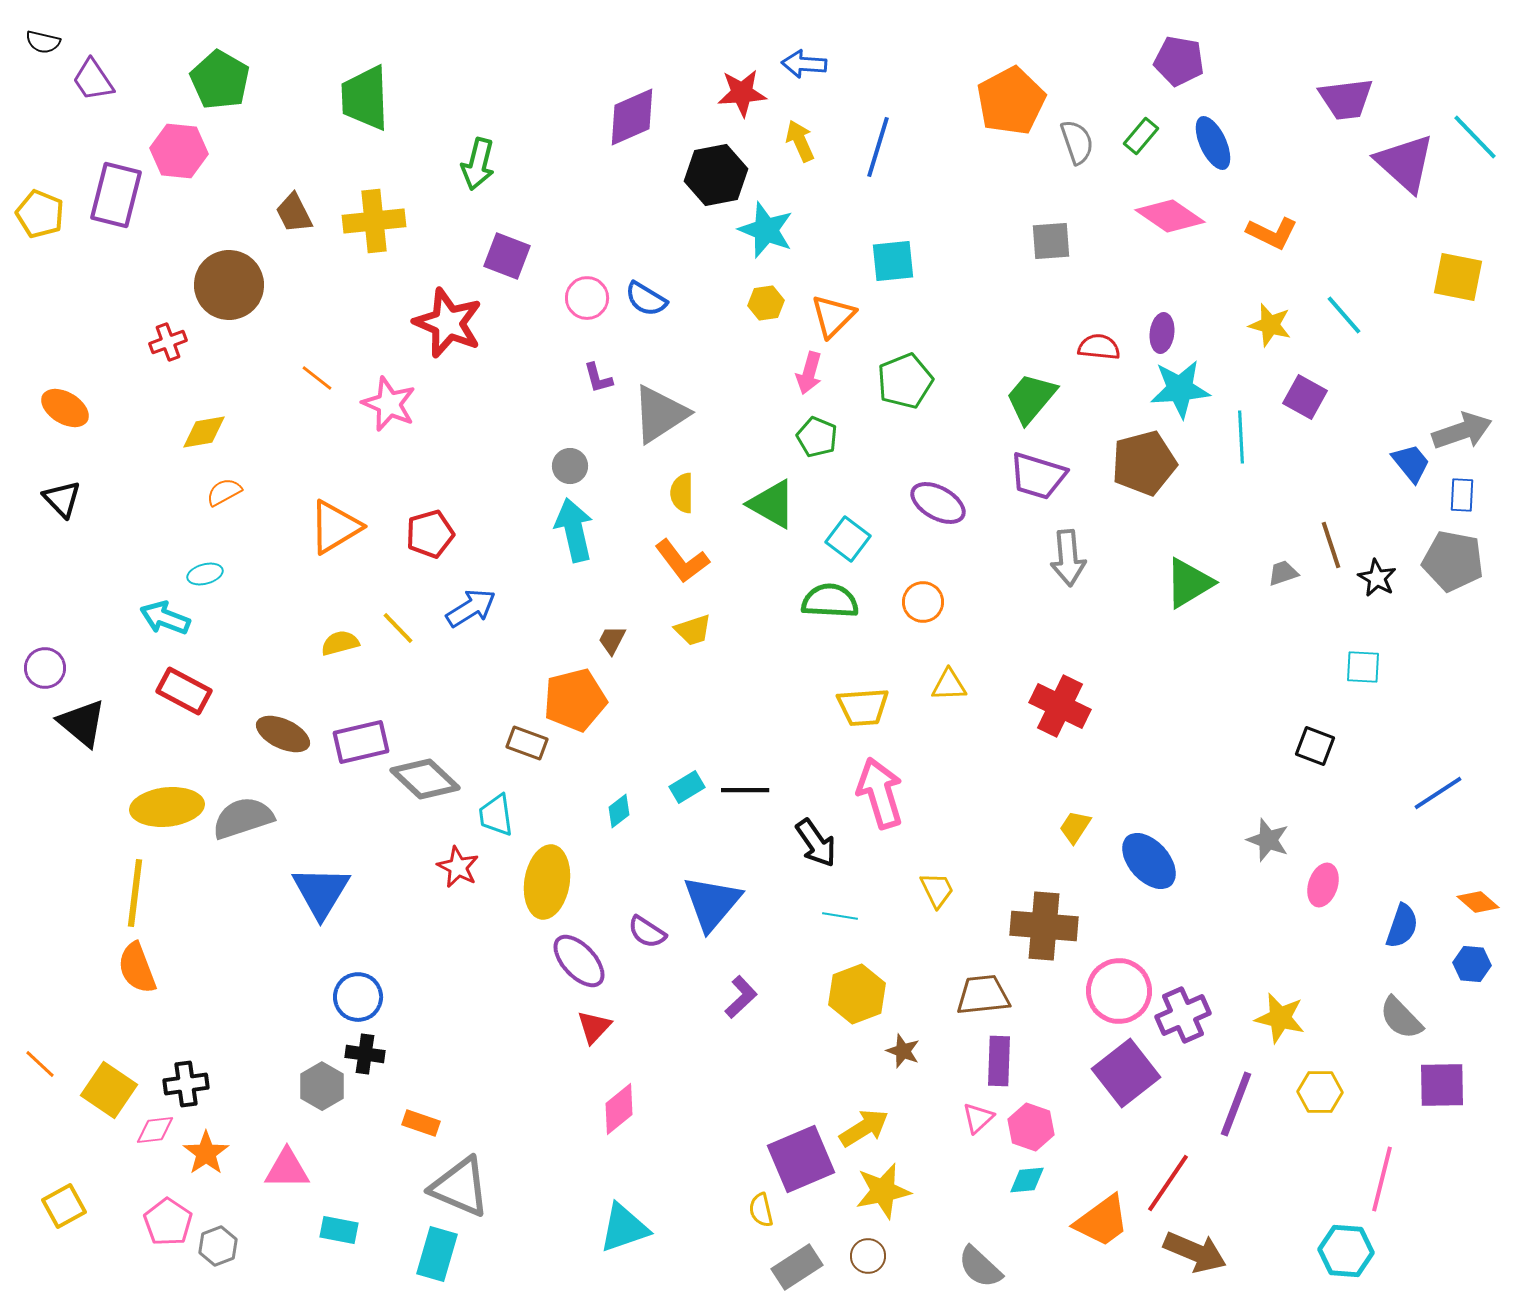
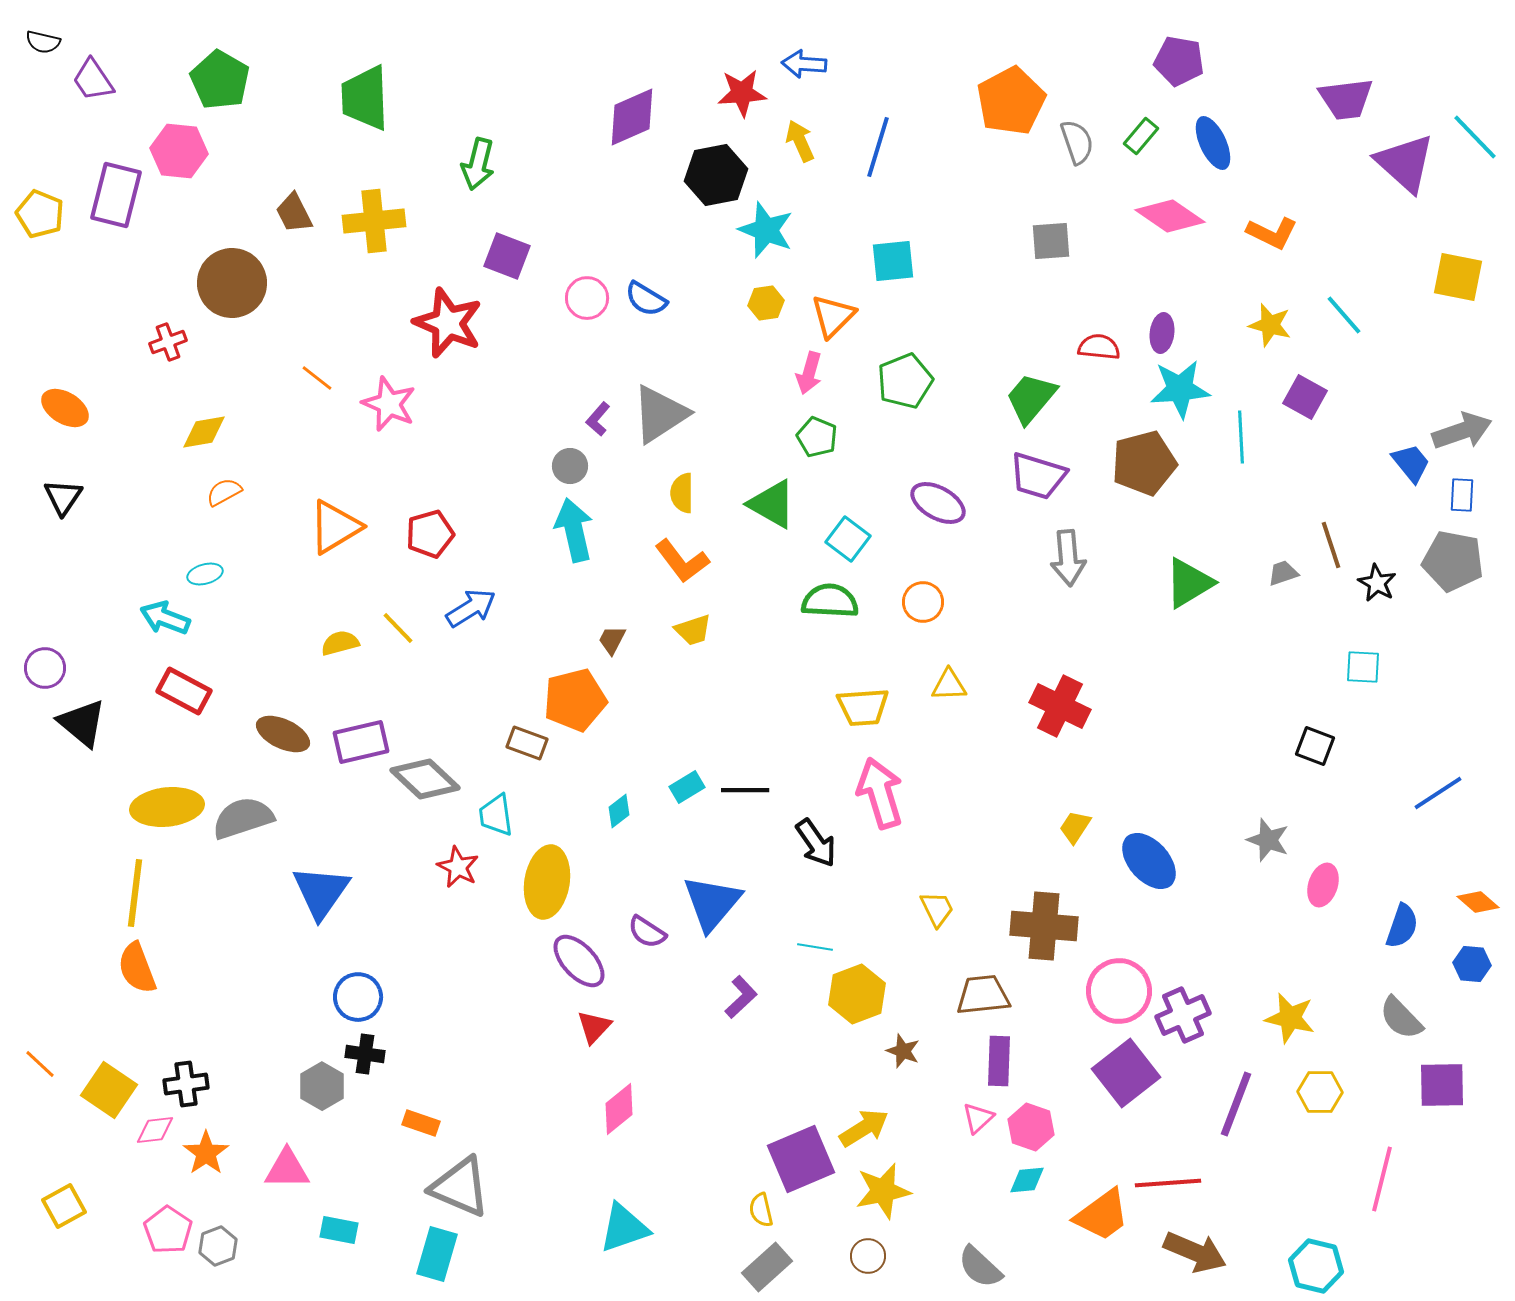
brown circle at (229, 285): moved 3 px right, 2 px up
purple L-shape at (598, 378): moved 41 px down; rotated 56 degrees clockwise
black triangle at (62, 499): moved 1 px right, 2 px up; rotated 18 degrees clockwise
black star at (1377, 578): moved 5 px down
yellow trapezoid at (937, 890): moved 19 px down
blue triangle at (321, 892): rotated 4 degrees clockwise
cyan line at (840, 916): moved 25 px left, 31 px down
yellow star at (1280, 1018): moved 10 px right
red line at (1168, 1183): rotated 52 degrees clockwise
orange trapezoid at (1102, 1221): moved 6 px up
pink pentagon at (168, 1222): moved 8 px down
cyan hexagon at (1346, 1251): moved 30 px left, 15 px down; rotated 10 degrees clockwise
gray rectangle at (797, 1267): moved 30 px left; rotated 9 degrees counterclockwise
